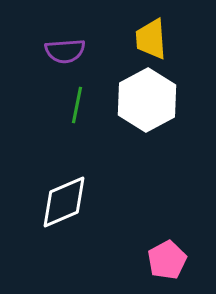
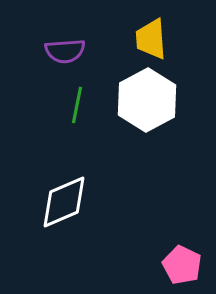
pink pentagon: moved 15 px right, 5 px down; rotated 18 degrees counterclockwise
